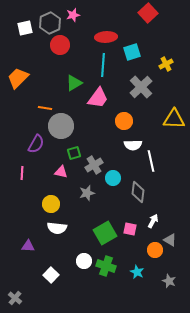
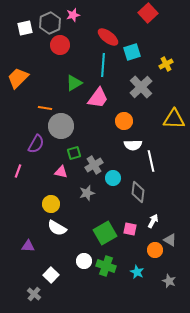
red ellipse at (106, 37): moved 2 px right; rotated 40 degrees clockwise
pink line at (22, 173): moved 4 px left, 2 px up; rotated 16 degrees clockwise
white semicircle at (57, 228): rotated 24 degrees clockwise
gray cross at (15, 298): moved 19 px right, 4 px up
